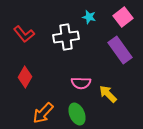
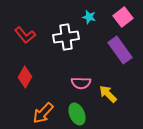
red L-shape: moved 1 px right, 1 px down
